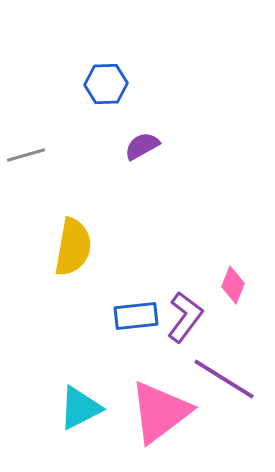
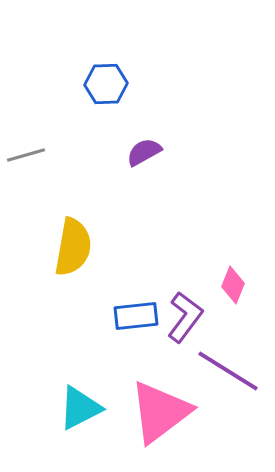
purple semicircle: moved 2 px right, 6 px down
purple line: moved 4 px right, 8 px up
